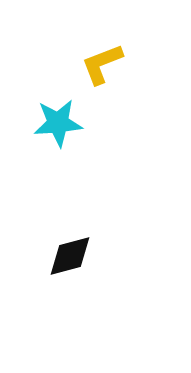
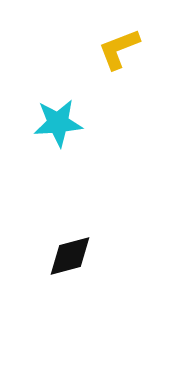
yellow L-shape: moved 17 px right, 15 px up
